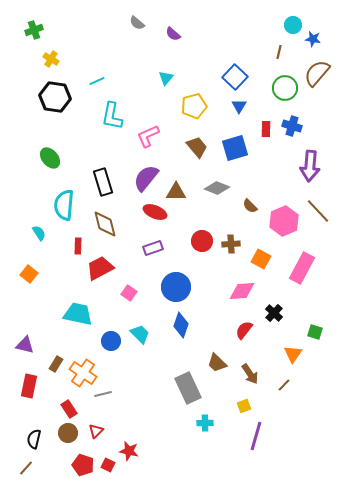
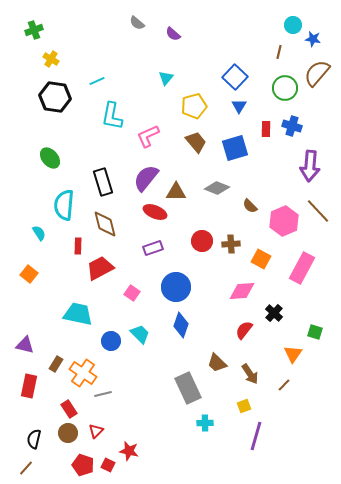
brown trapezoid at (197, 147): moved 1 px left, 5 px up
pink square at (129, 293): moved 3 px right
